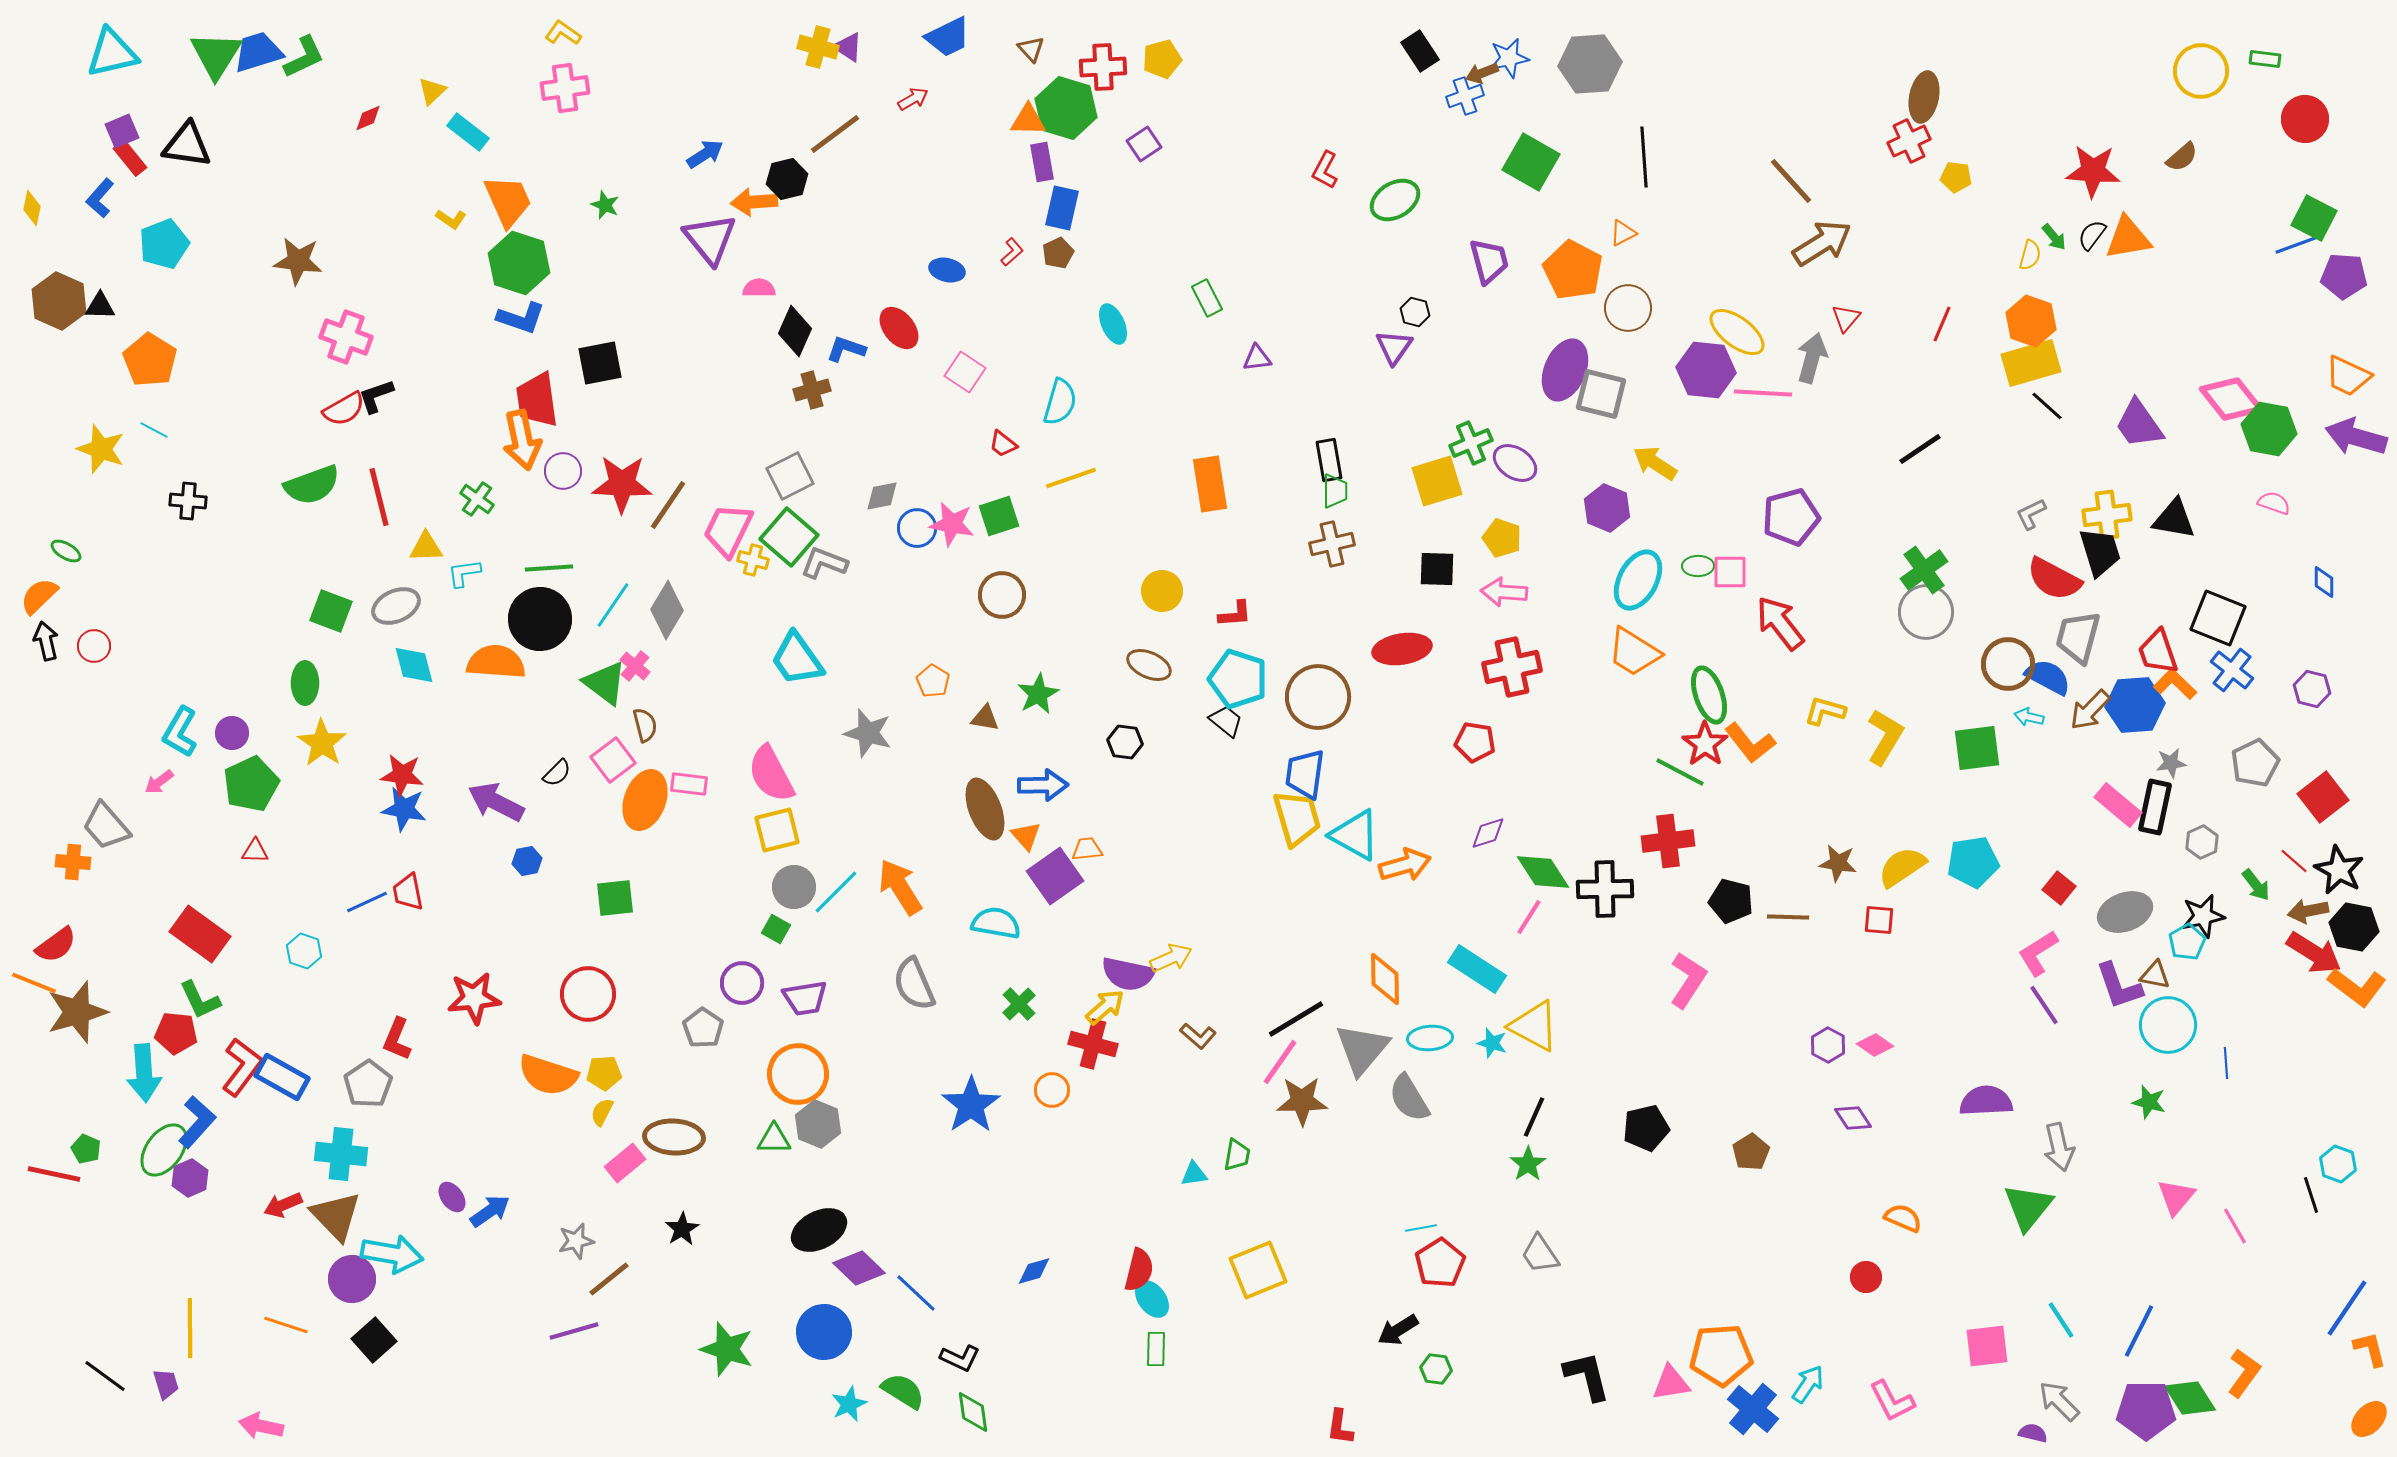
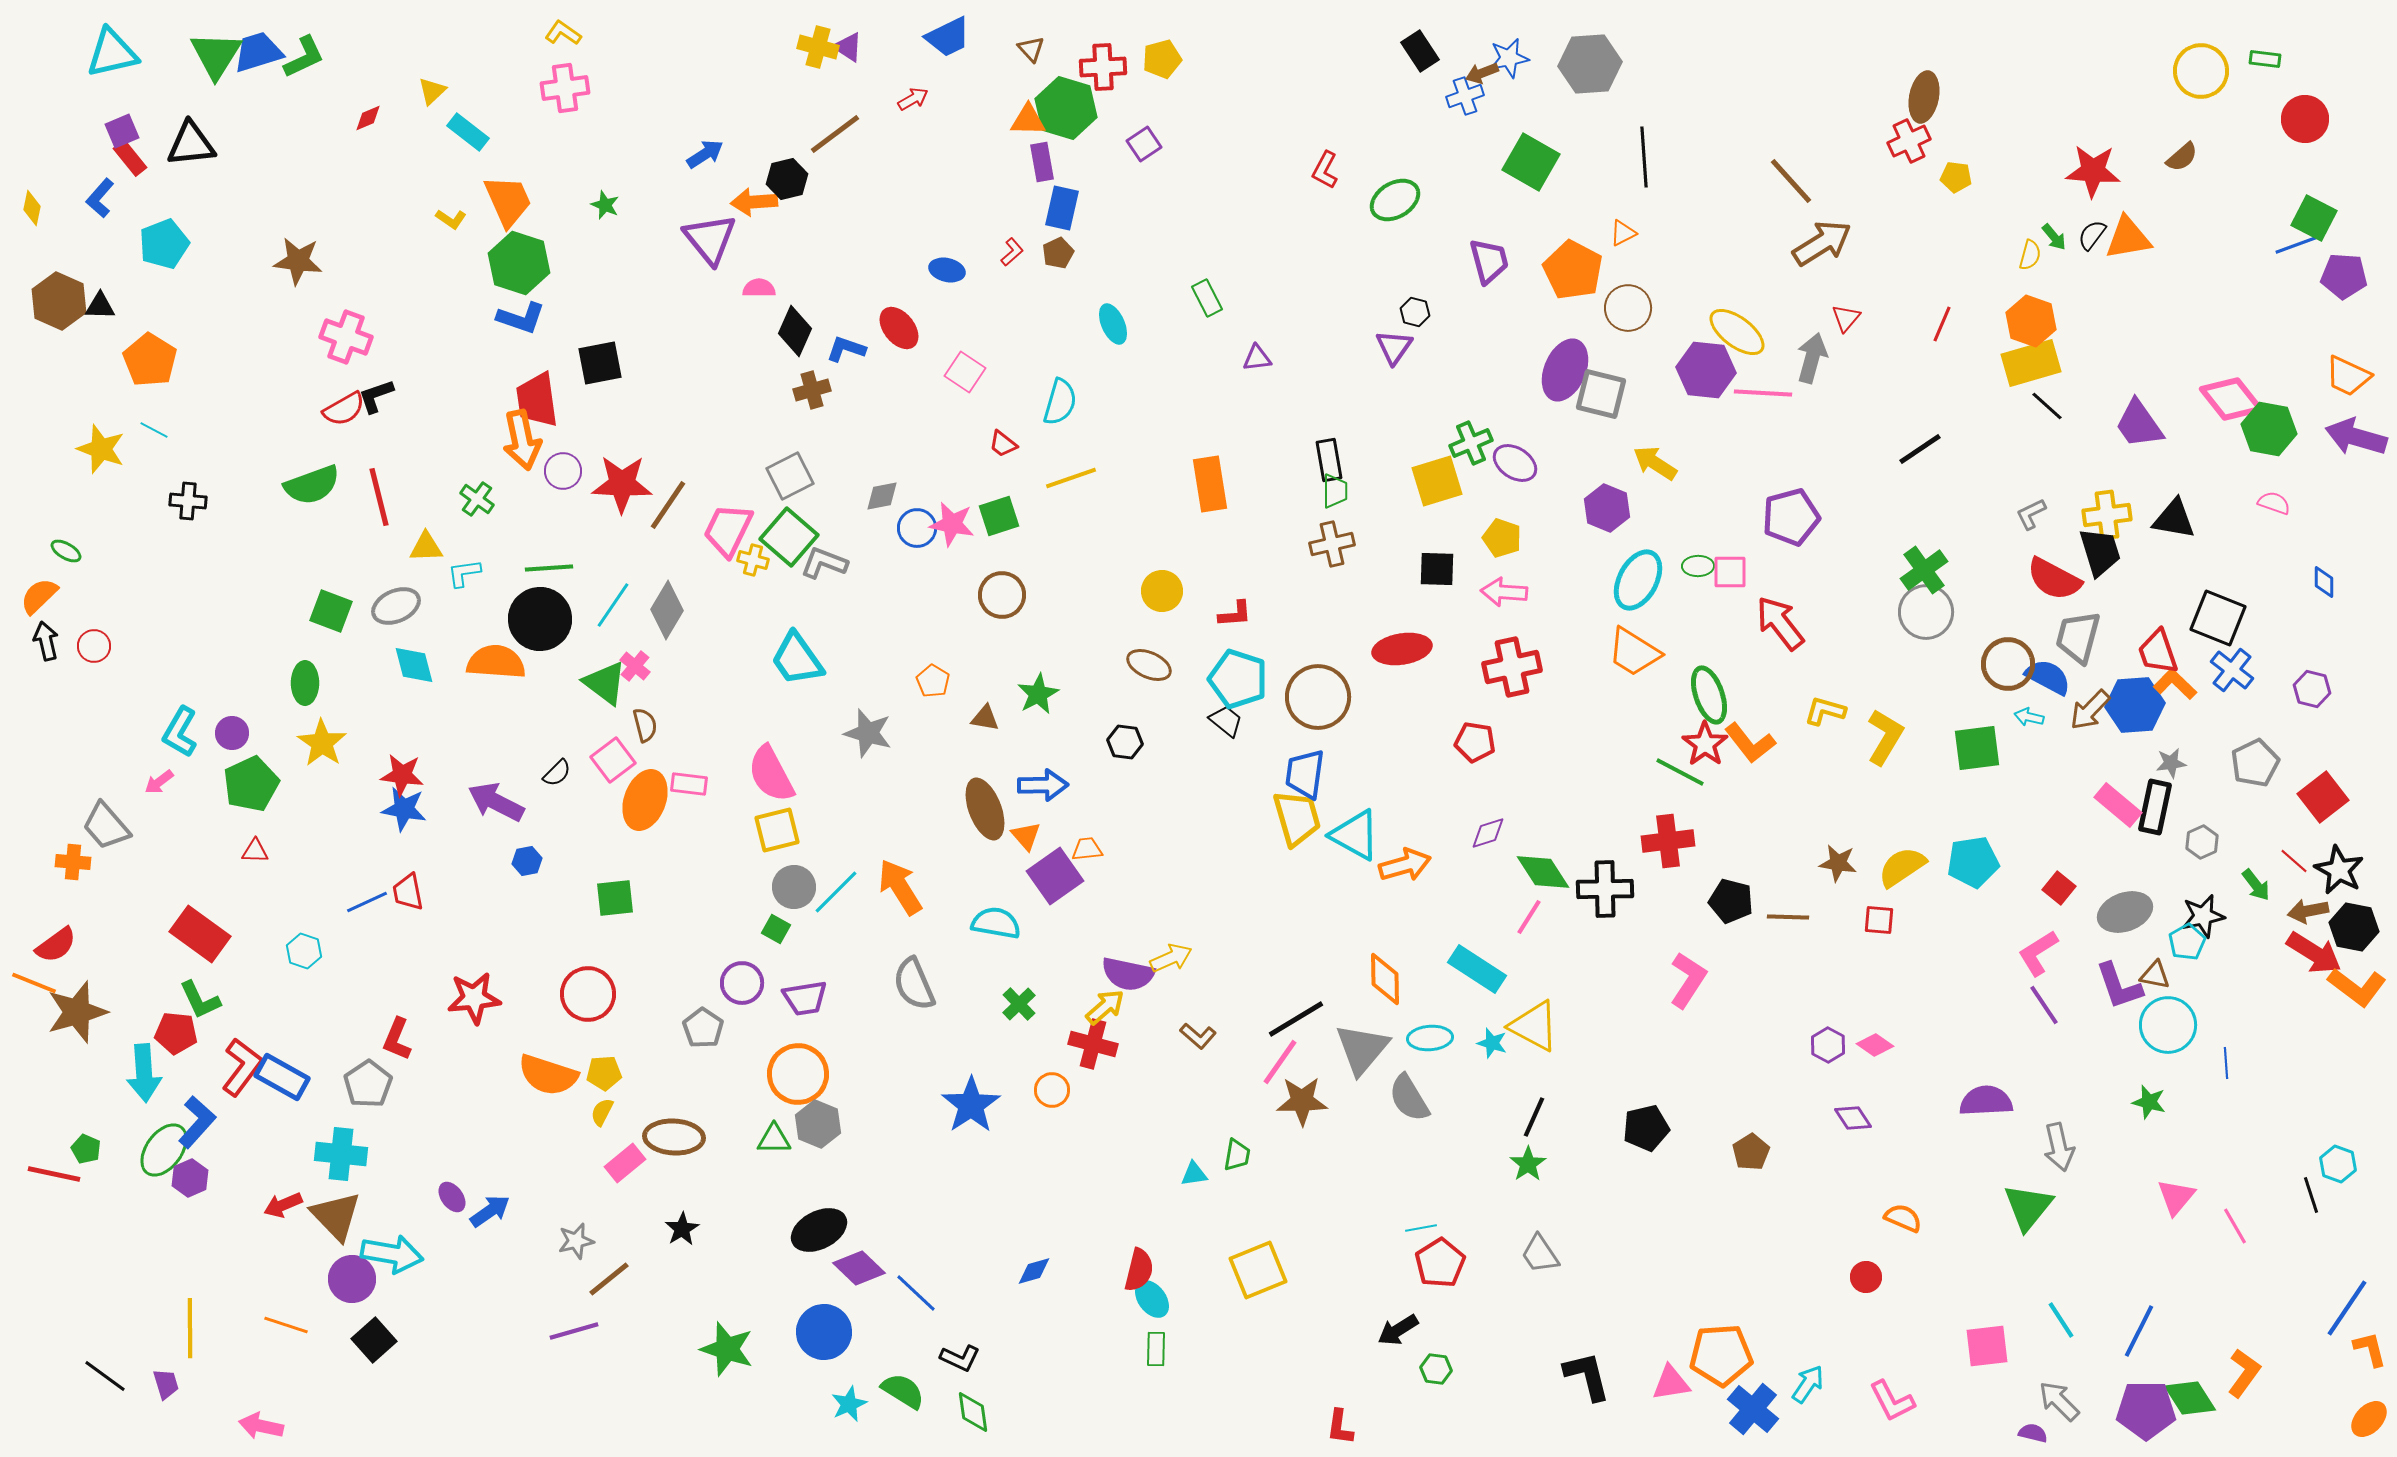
black triangle at (187, 145): moved 4 px right, 1 px up; rotated 14 degrees counterclockwise
